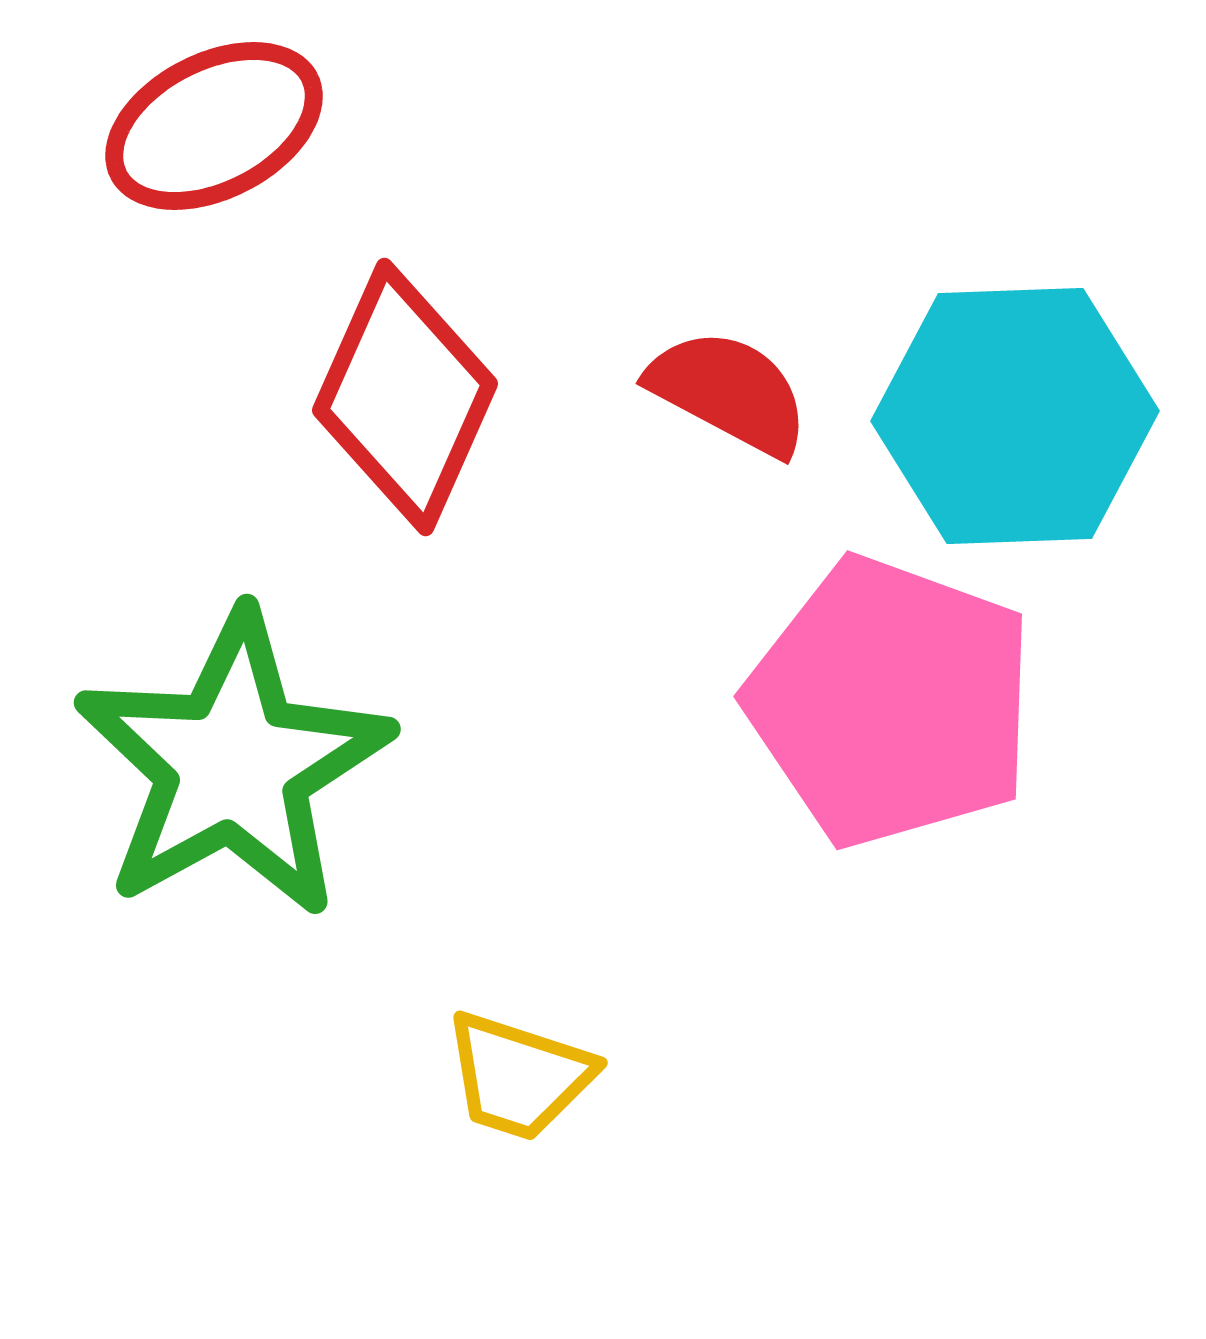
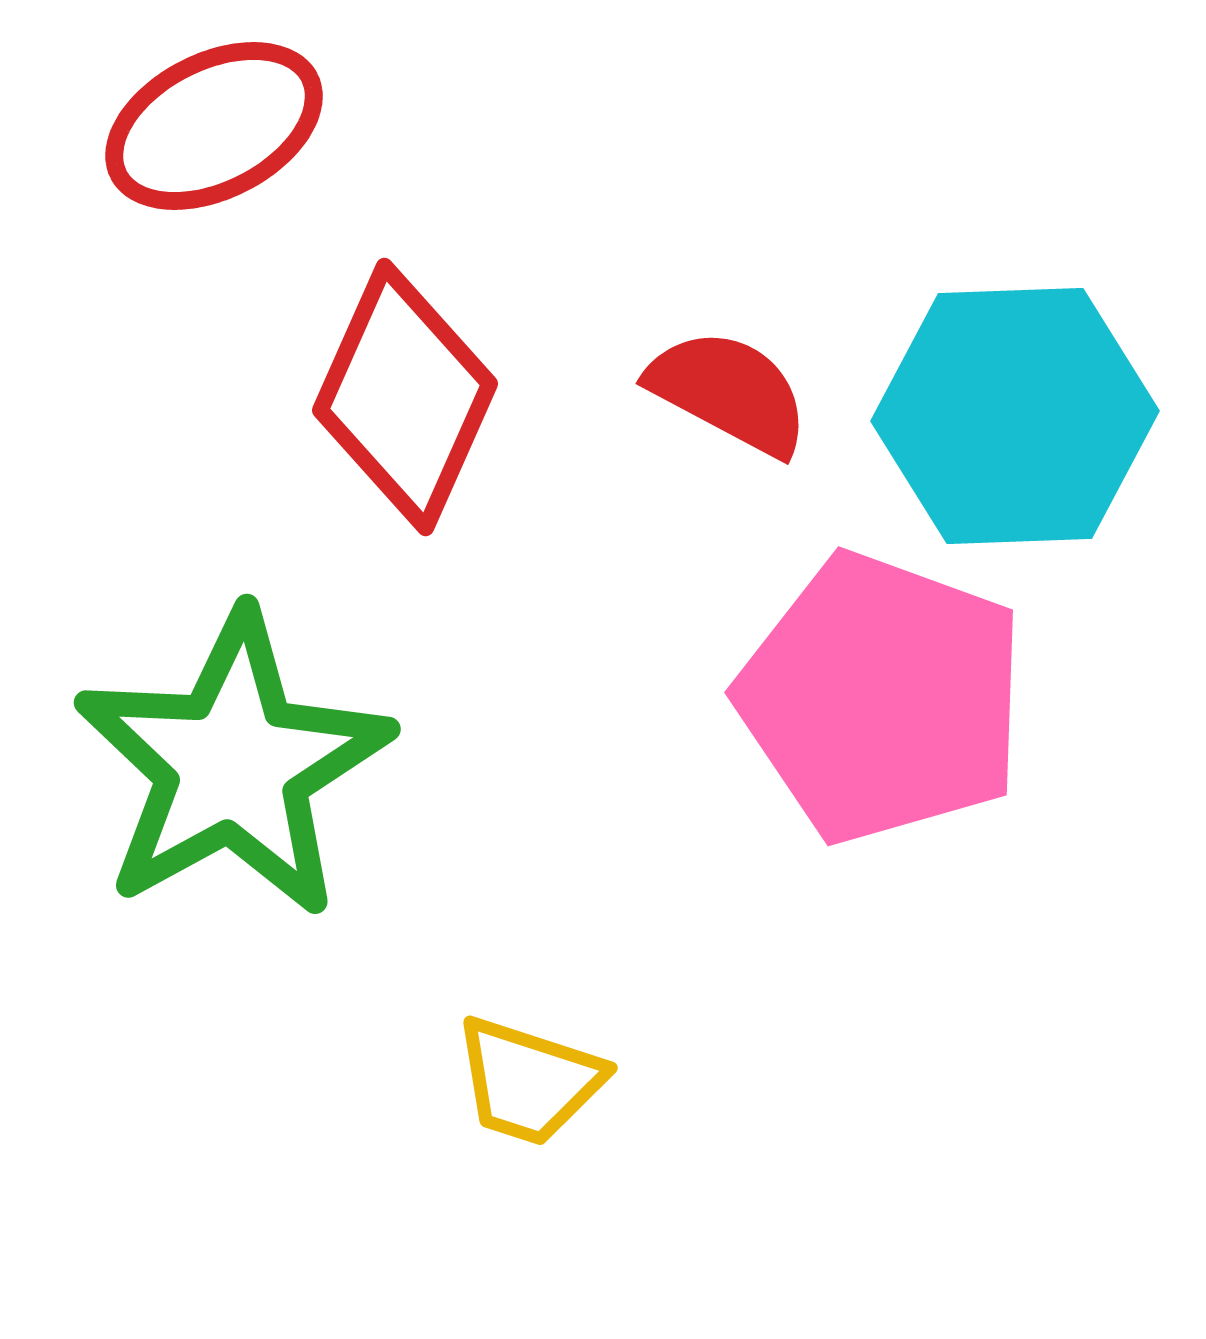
pink pentagon: moved 9 px left, 4 px up
yellow trapezoid: moved 10 px right, 5 px down
